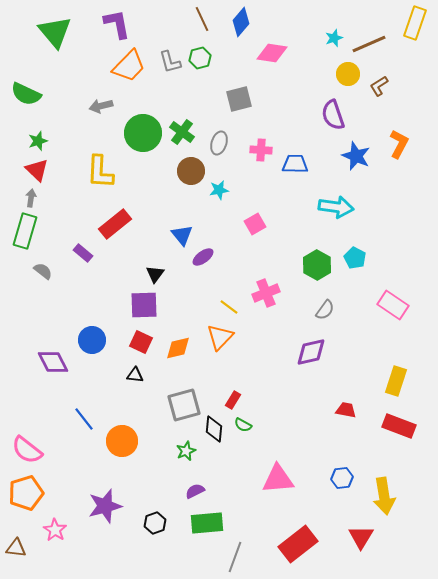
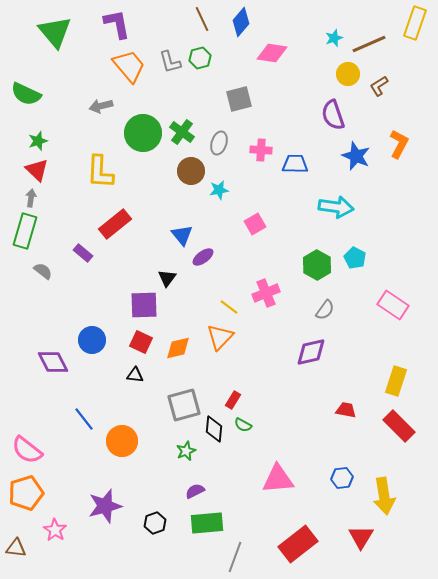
orange trapezoid at (129, 66): rotated 84 degrees counterclockwise
black triangle at (155, 274): moved 12 px right, 4 px down
red rectangle at (399, 426): rotated 24 degrees clockwise
